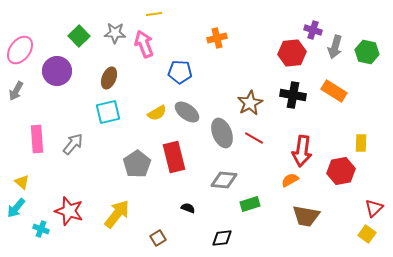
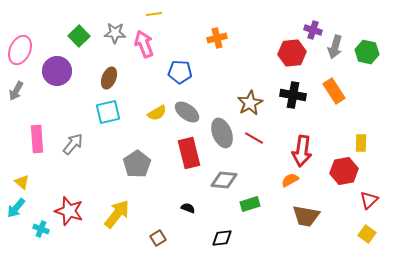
pink ellipse at (20, 50): rotated 12 degrees counterclockwise
orange rectangle at (334, 91): rotated 25 degrees clockwise
red rectangle at (174, 157): moved 15 px right, 4 px up
red hexagon at (341, 171): moved 3 px right
red triangle at (374, 208): moved 5 px left, 8 px up
